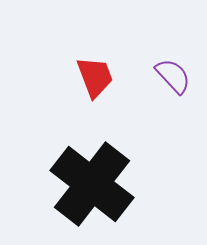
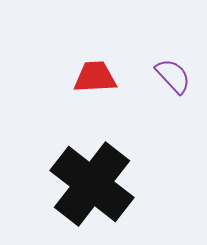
red trapezoid: rotated 72 degrees counterclockwise
